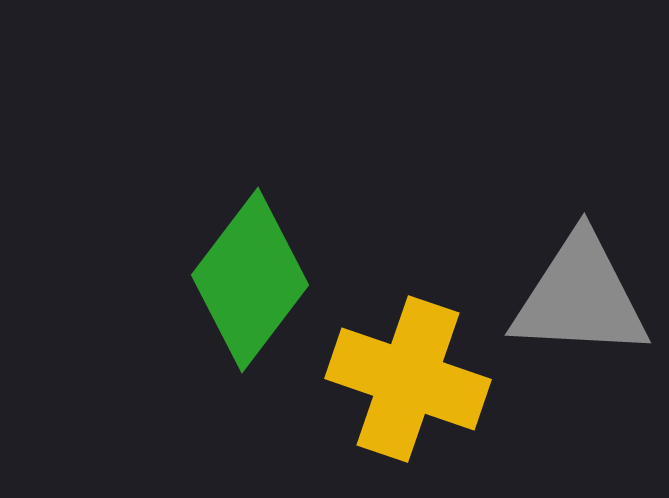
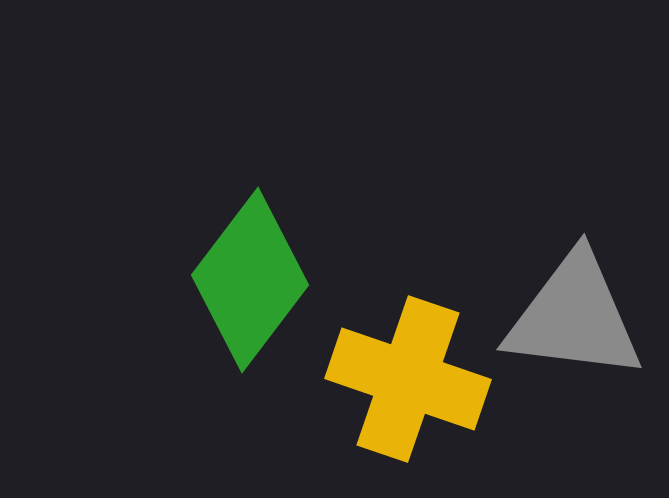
gray triangle: moved 6 px left, 20 px down; rotated 4 degrees clockwise
